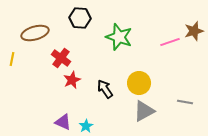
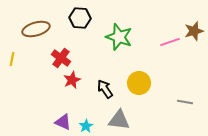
brown ellipse: moved 1 px right, 4 px up
gray triangle: moved 25 px left, 9 px down; rotated 35 degrees clockwise
